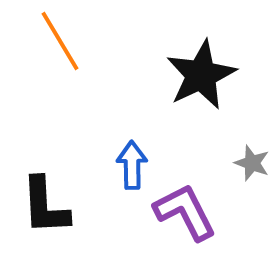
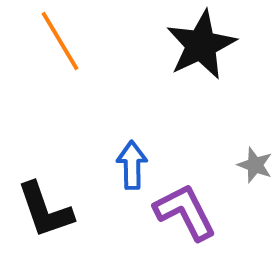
black star: moved 30 px up
gray star: moved 3 px right, 2 px down
black L-shape: moved 4 px down; rotated 16 degrees counterclockwise
